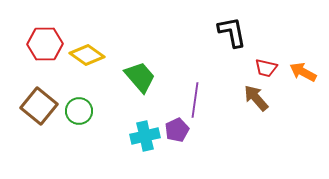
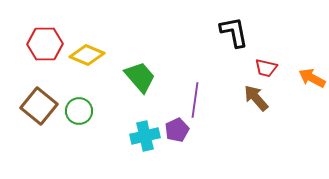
black L-shape: moved 2 px right
yellow diamond: rotated 12 degrees counterclockwise
orange arrow: moved 9 px right, 6 px down
